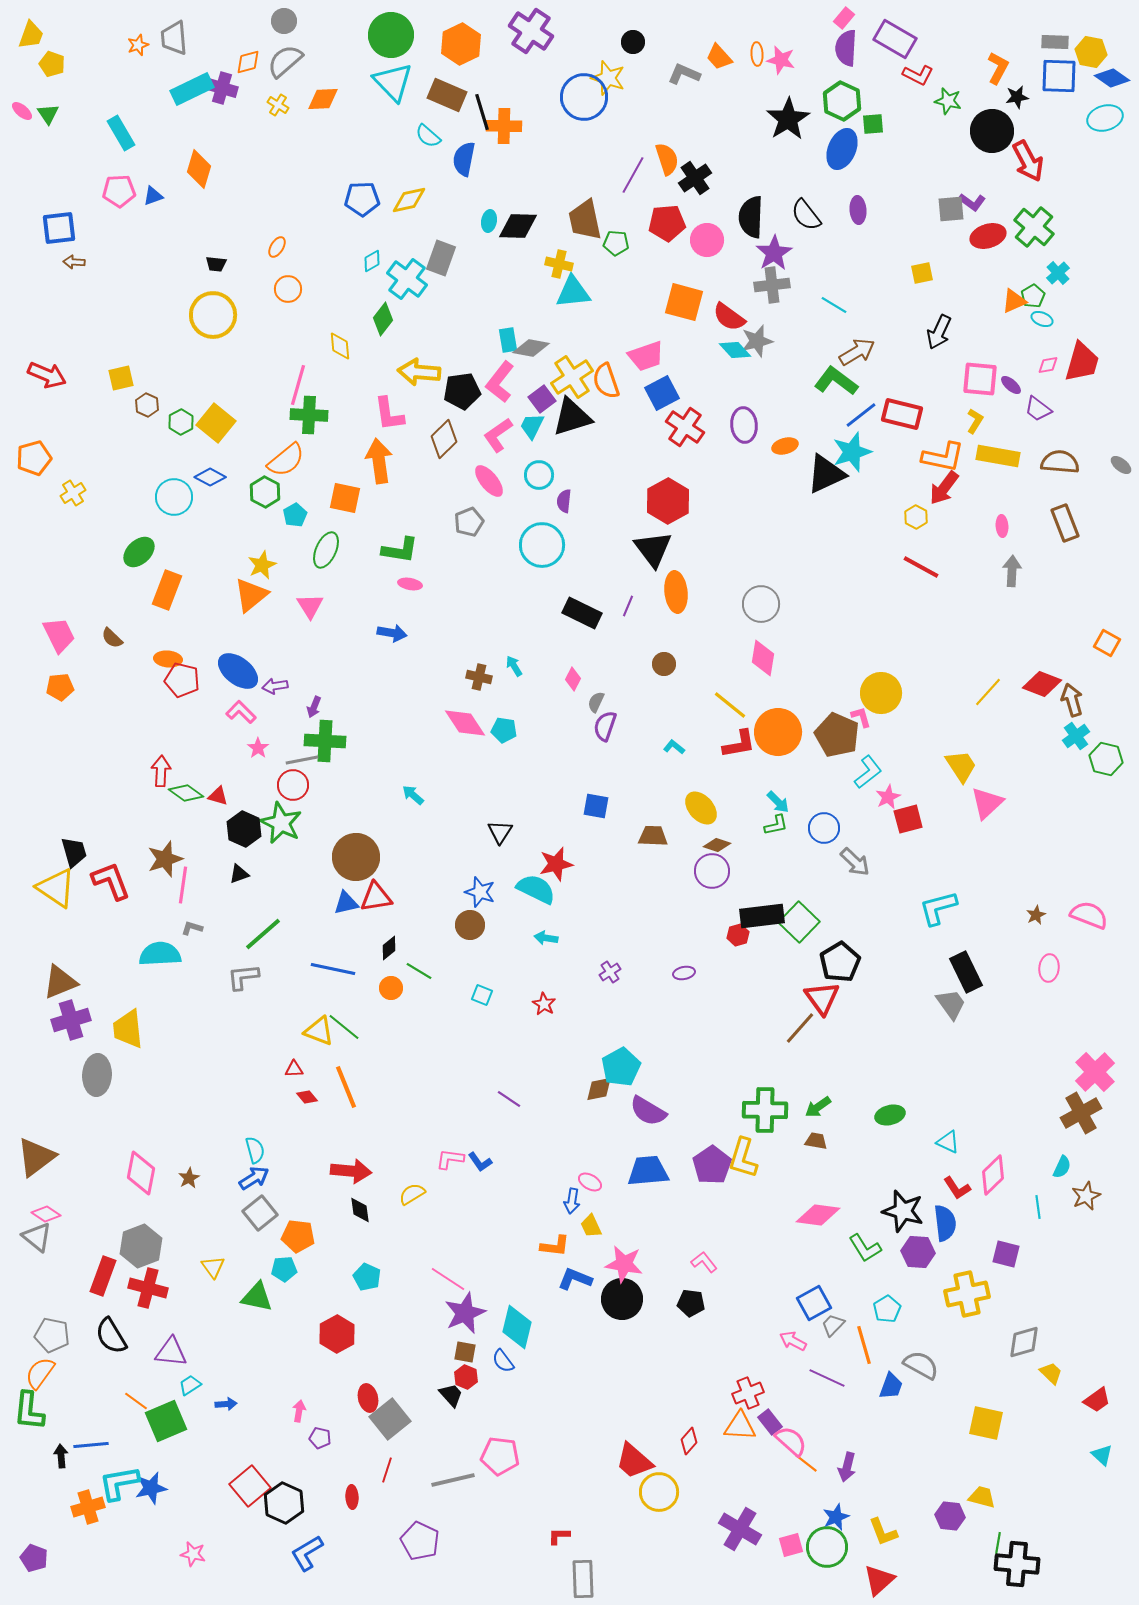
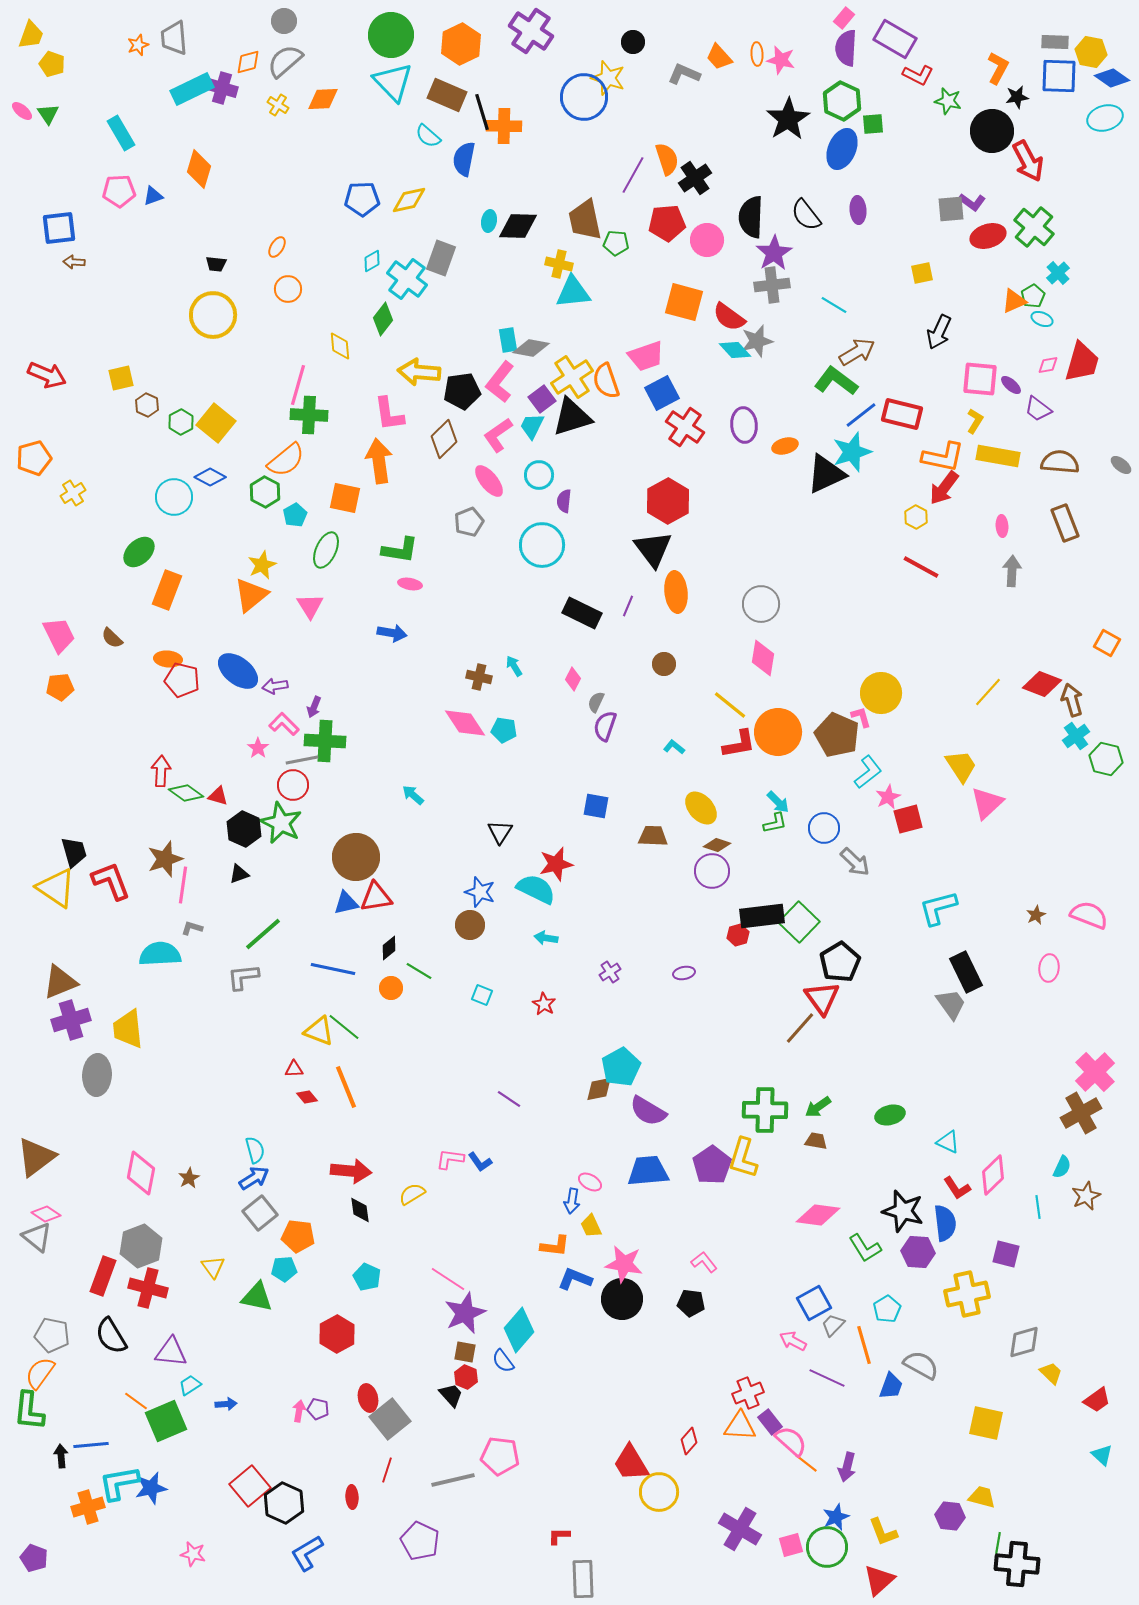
pink L-shape at (241, 712): moved 43 px right, 12 px down
green L-shape at (776, 825): moved 1 px left, 2 px up
cyan diamond at (517, 1327): moved 2 px right, 3 px down; rotated 27 degrees clockwise
purple pentagon at (320, 1438): moved 2 px left, 29 px up
red trapezoid at (634, 1461): moved 3 px left, 2 px down; rotated 18 degrees clockwise
